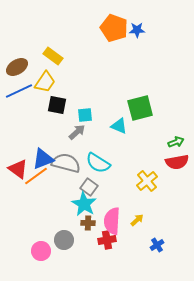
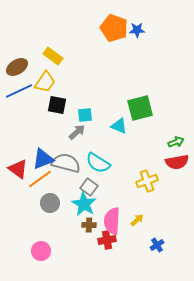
orange line: moved 4 px right, 3 px down
yellow cross: rotated 20 degrees clockwise
brown cross: moved 1 px right, 2 px down
gray circle: moved 14 px left, 37 px up
